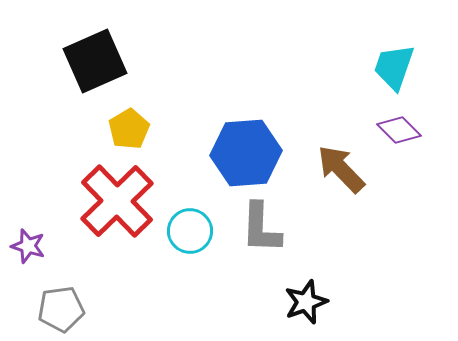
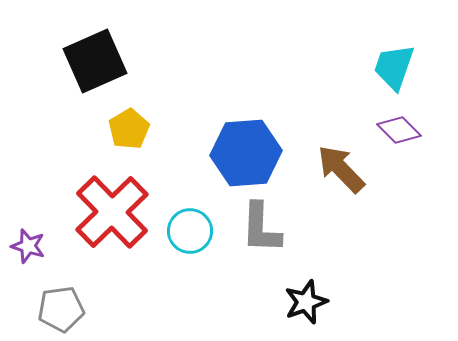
red cross: moved 5 px left, 11 px down
